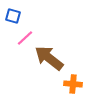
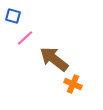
brown arrow: moved 5 px right, 1 px down
orange cross: rotated 18 degrees clockwise
